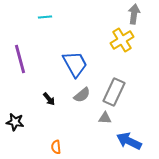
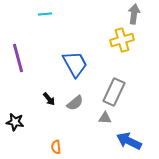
cyan line: moved 3 px up
yellow cross: rotated 15 degrees clockwise
purple line: moved 2 px left, 1 px up
gray semicircle: moved 7 px left, 8 px down
